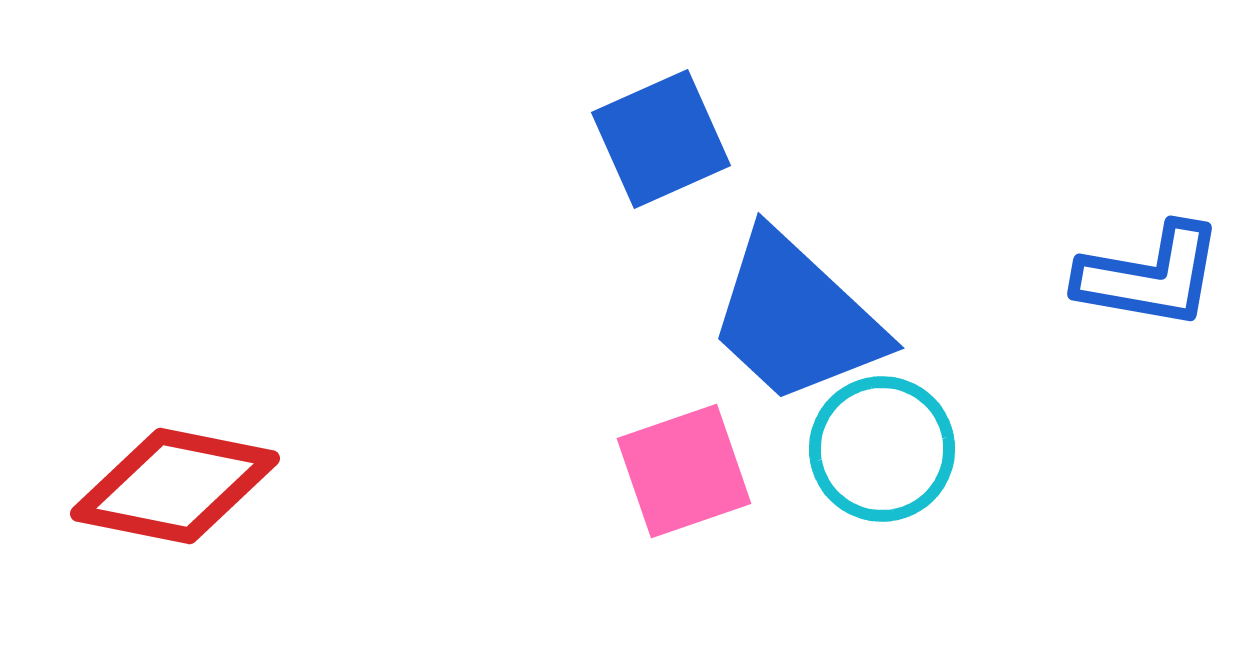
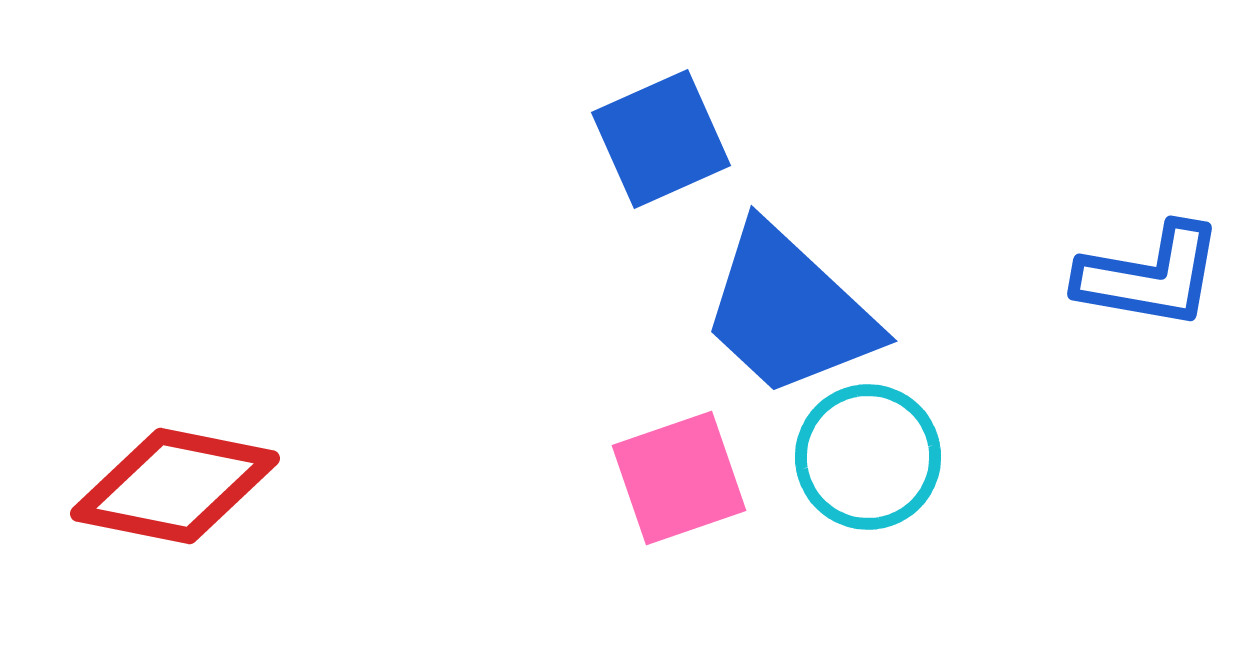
blue trapezoid: moved 7 px left, 7 px up
cyan circle: moved 14 px left, 8 px down
pink square: moved 5 px left, 7 px down
